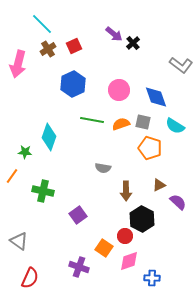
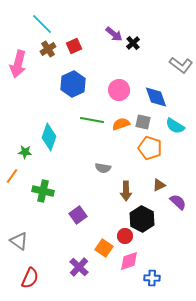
purple cross: rotated 24 degrees clockwise
